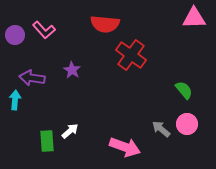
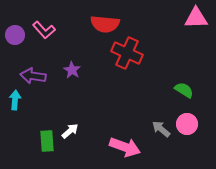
pink triangle: moved 2 px right
red cross: moved 4 px left, 2 px up; rotated 12 degrees counterclockwise
purple arrow: moved 1 px right, 2 px up
green semicircle: rotated 18 degrees counterclockwise
